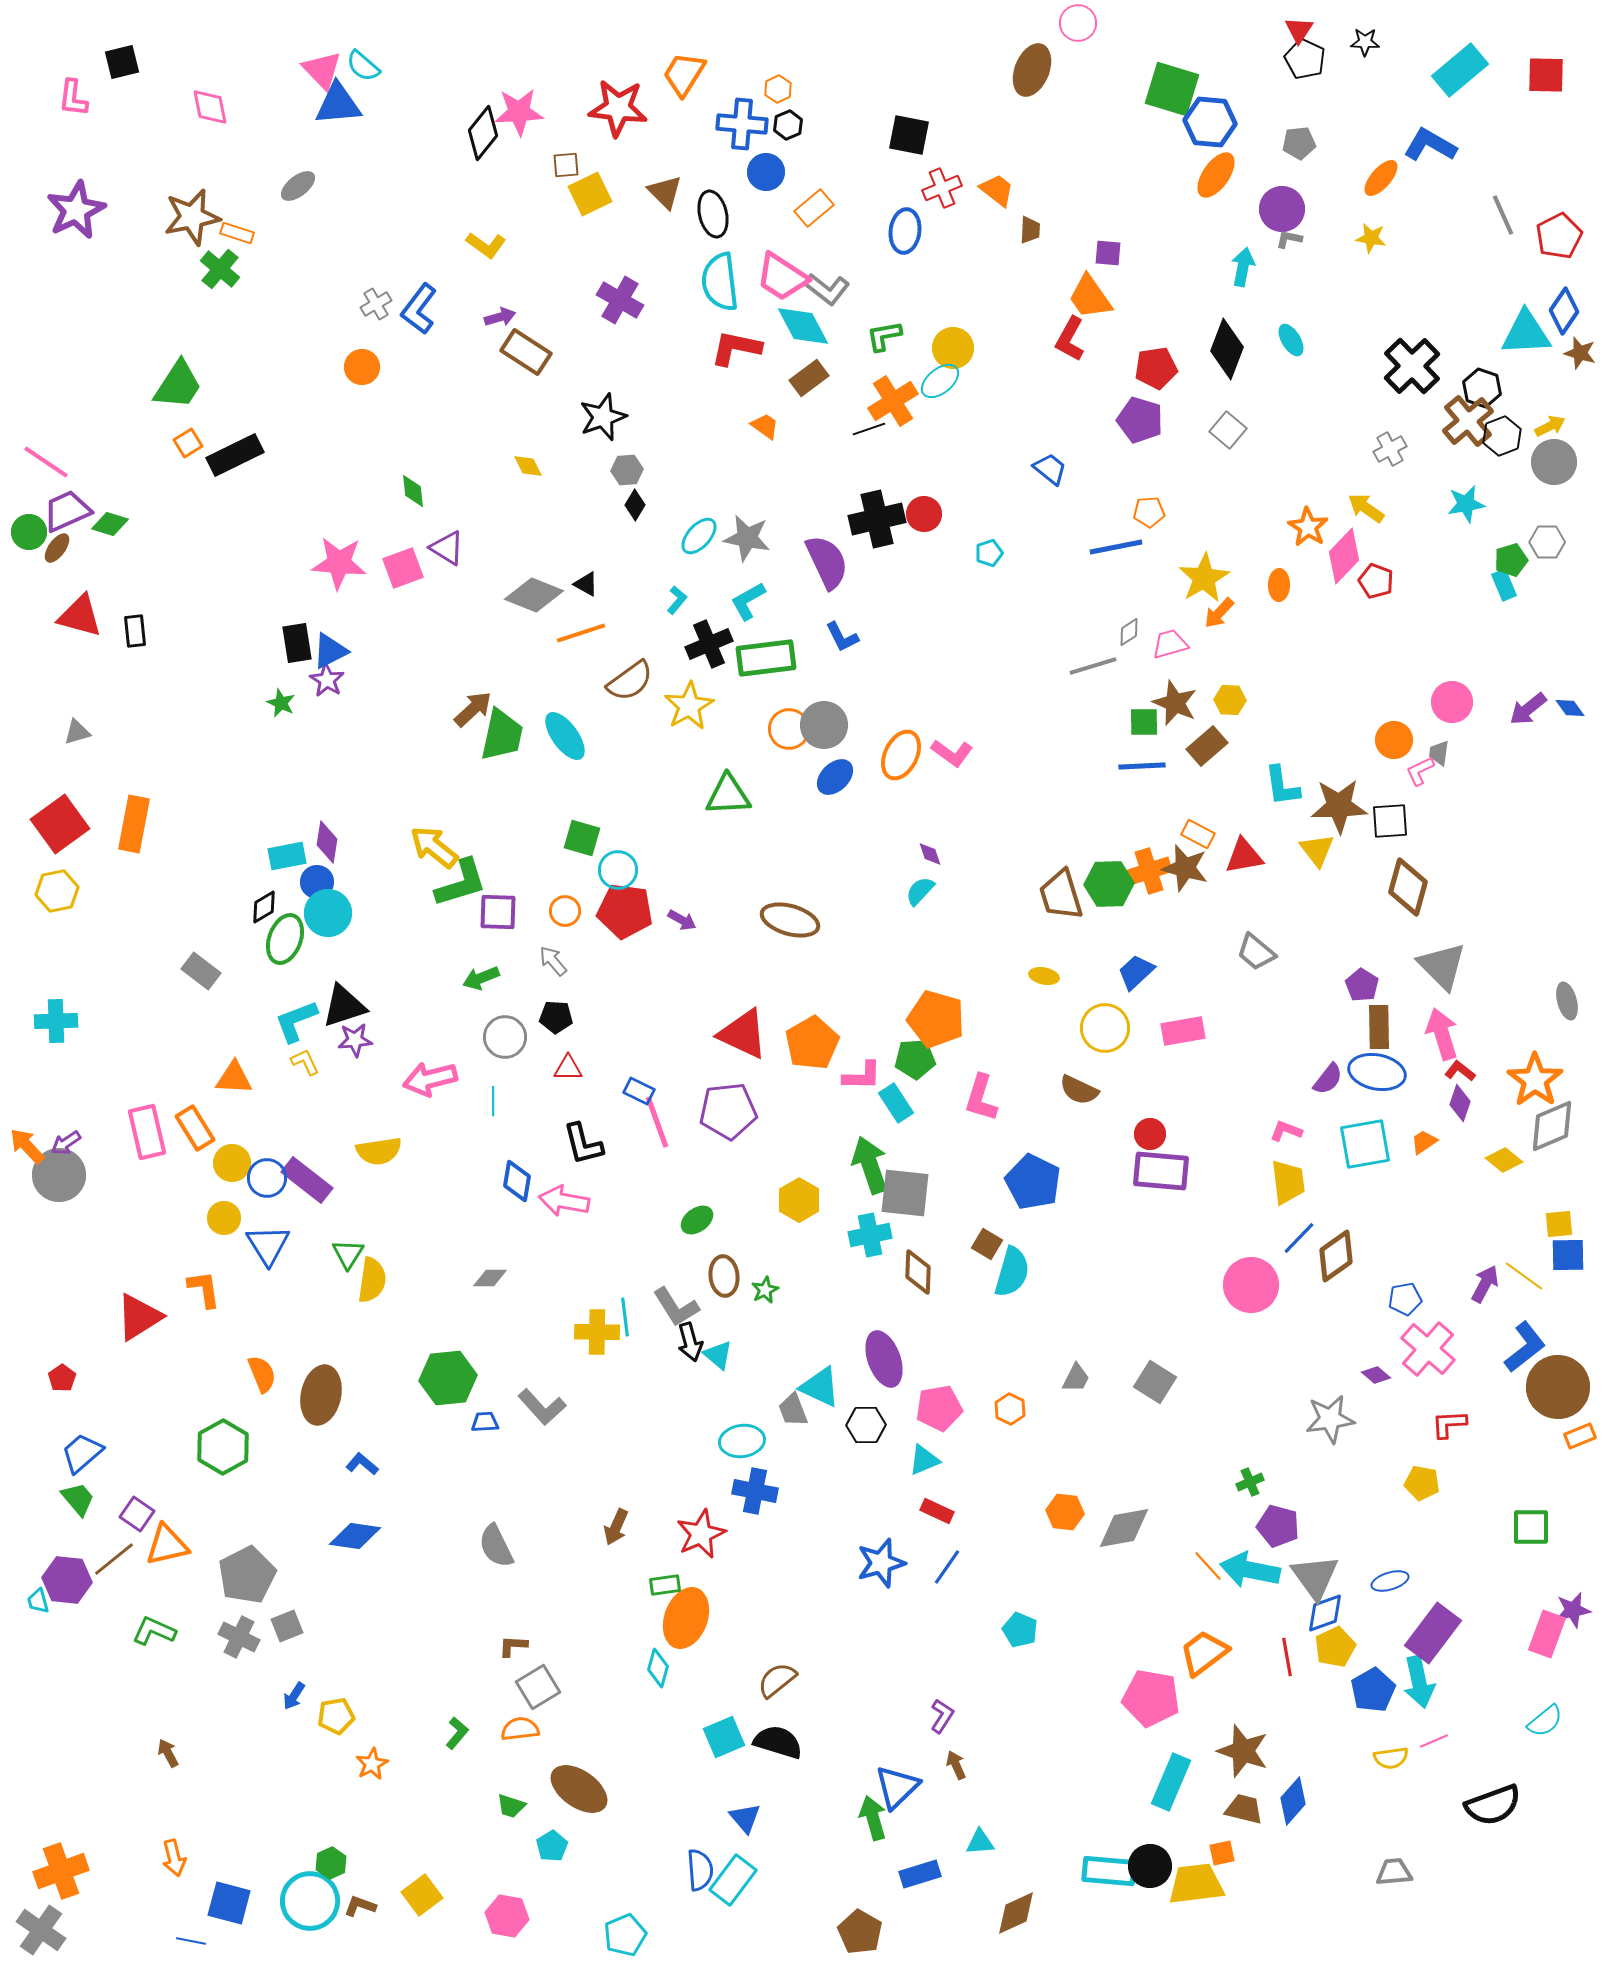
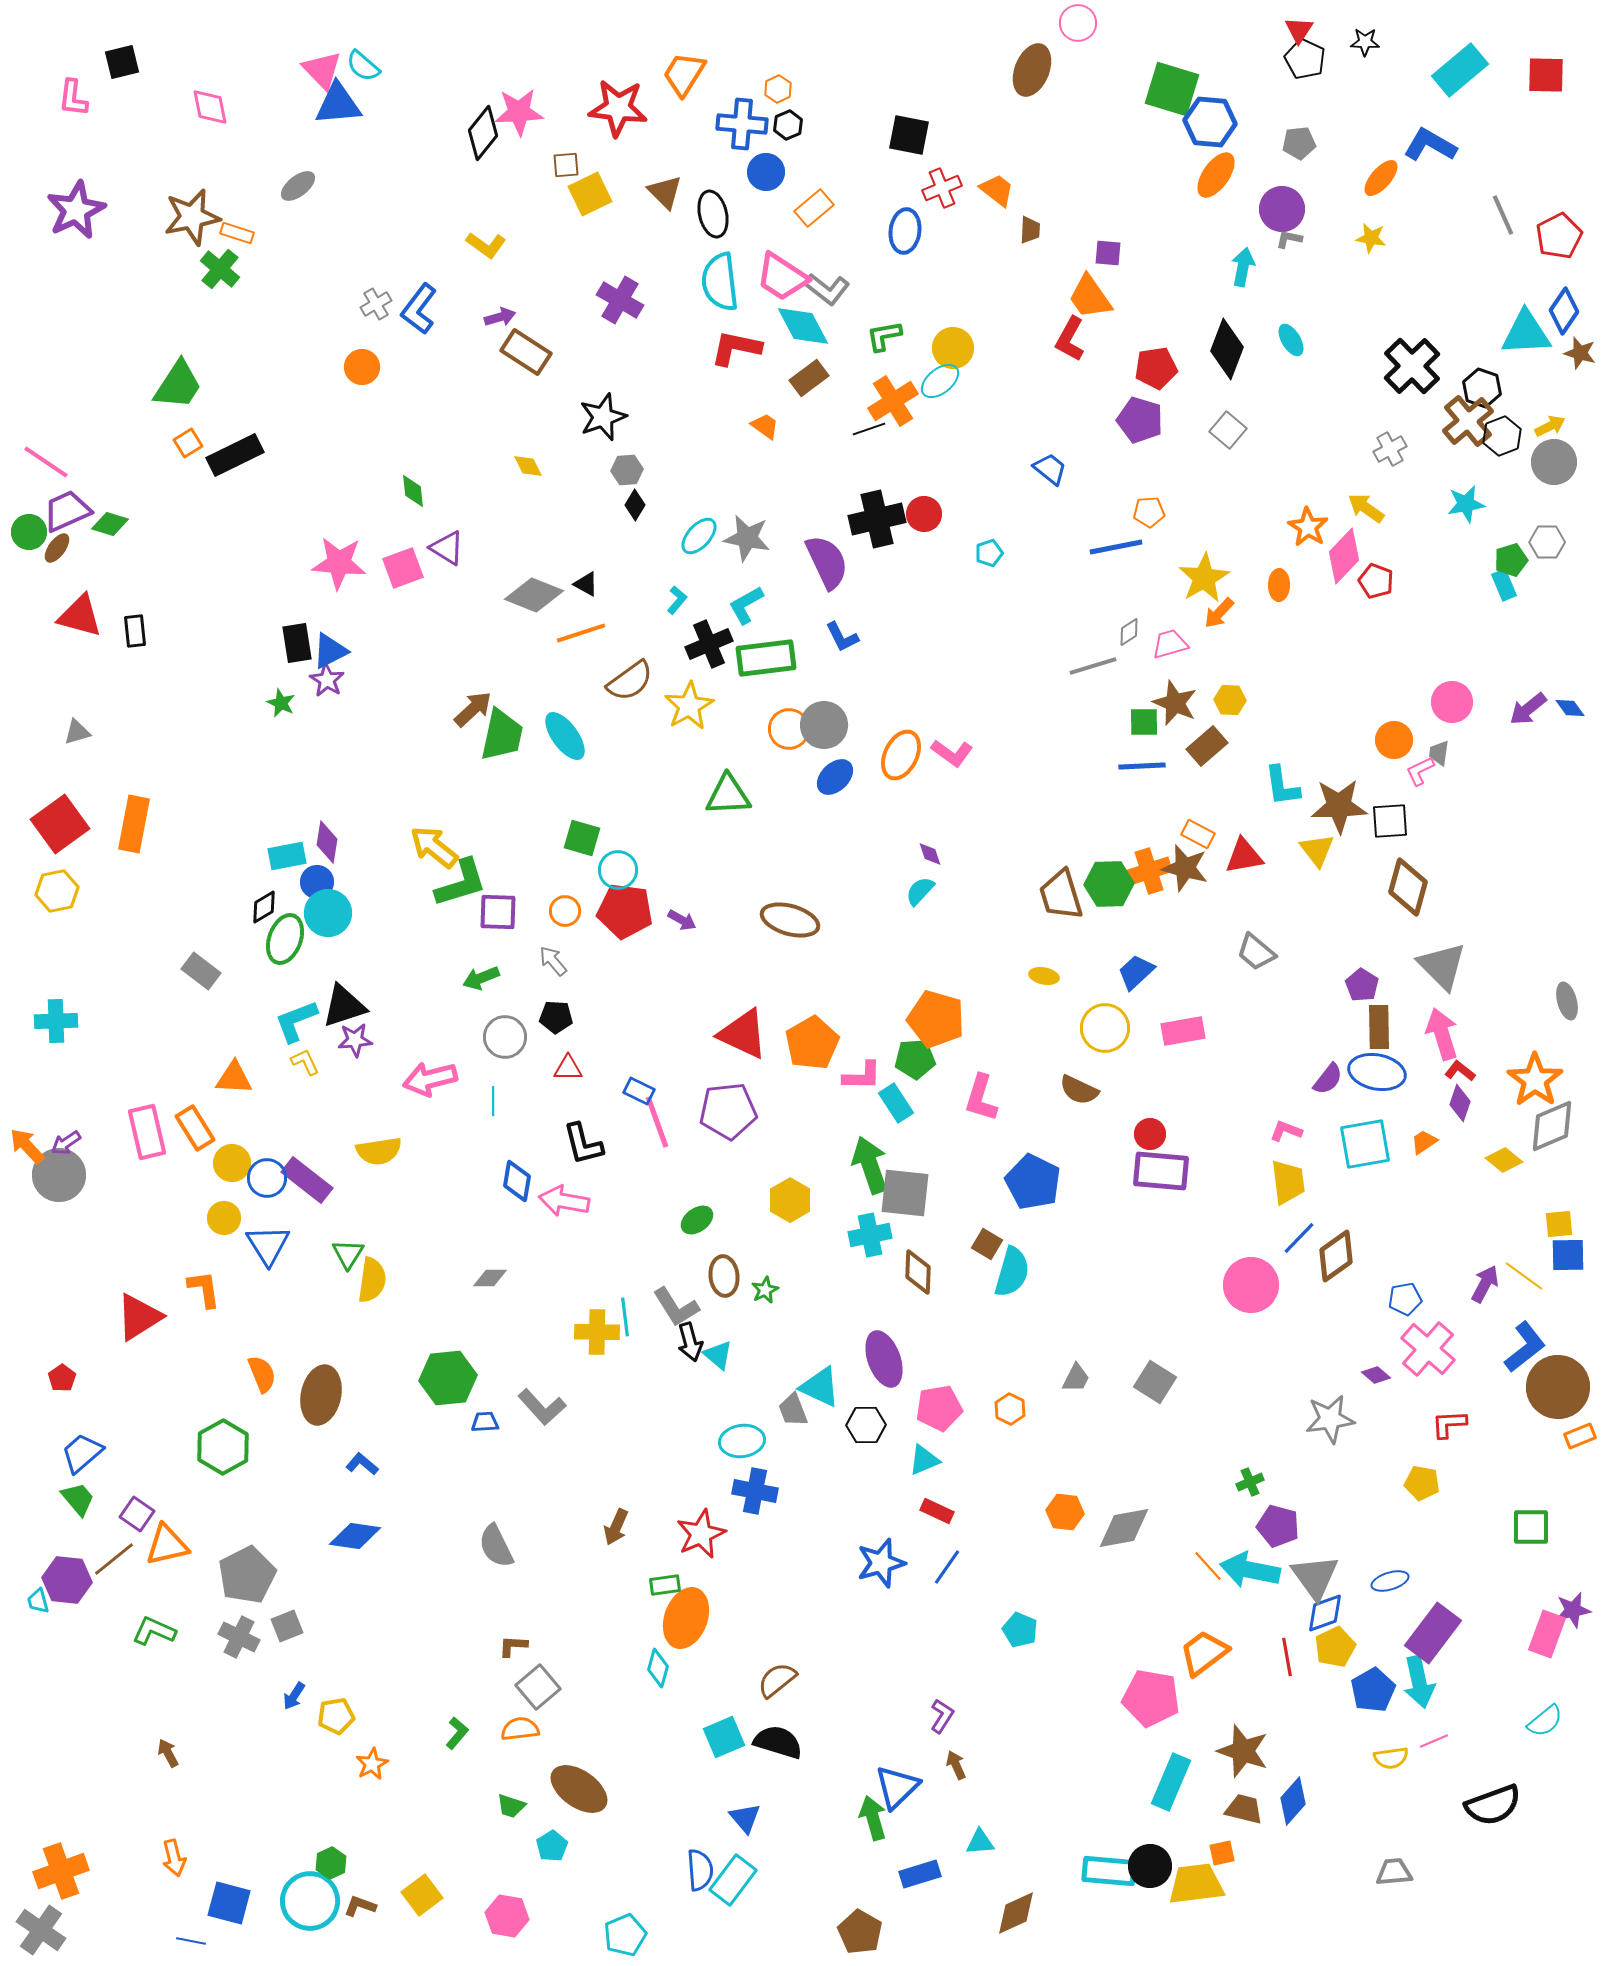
cyan L-shape at (748, 601): moved 2 px left, 4 px down
yellow hexagon at (799, 1200): moved 9 px left
gray square at (538, 1687): rotated 9 degrees counterclockwise
